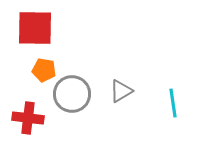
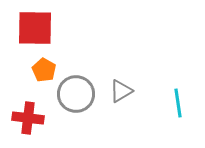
orange pentagon: rotated 20 degrees clockwise
gray circle: moved 4 px right
cyan line: moved 5 px right
